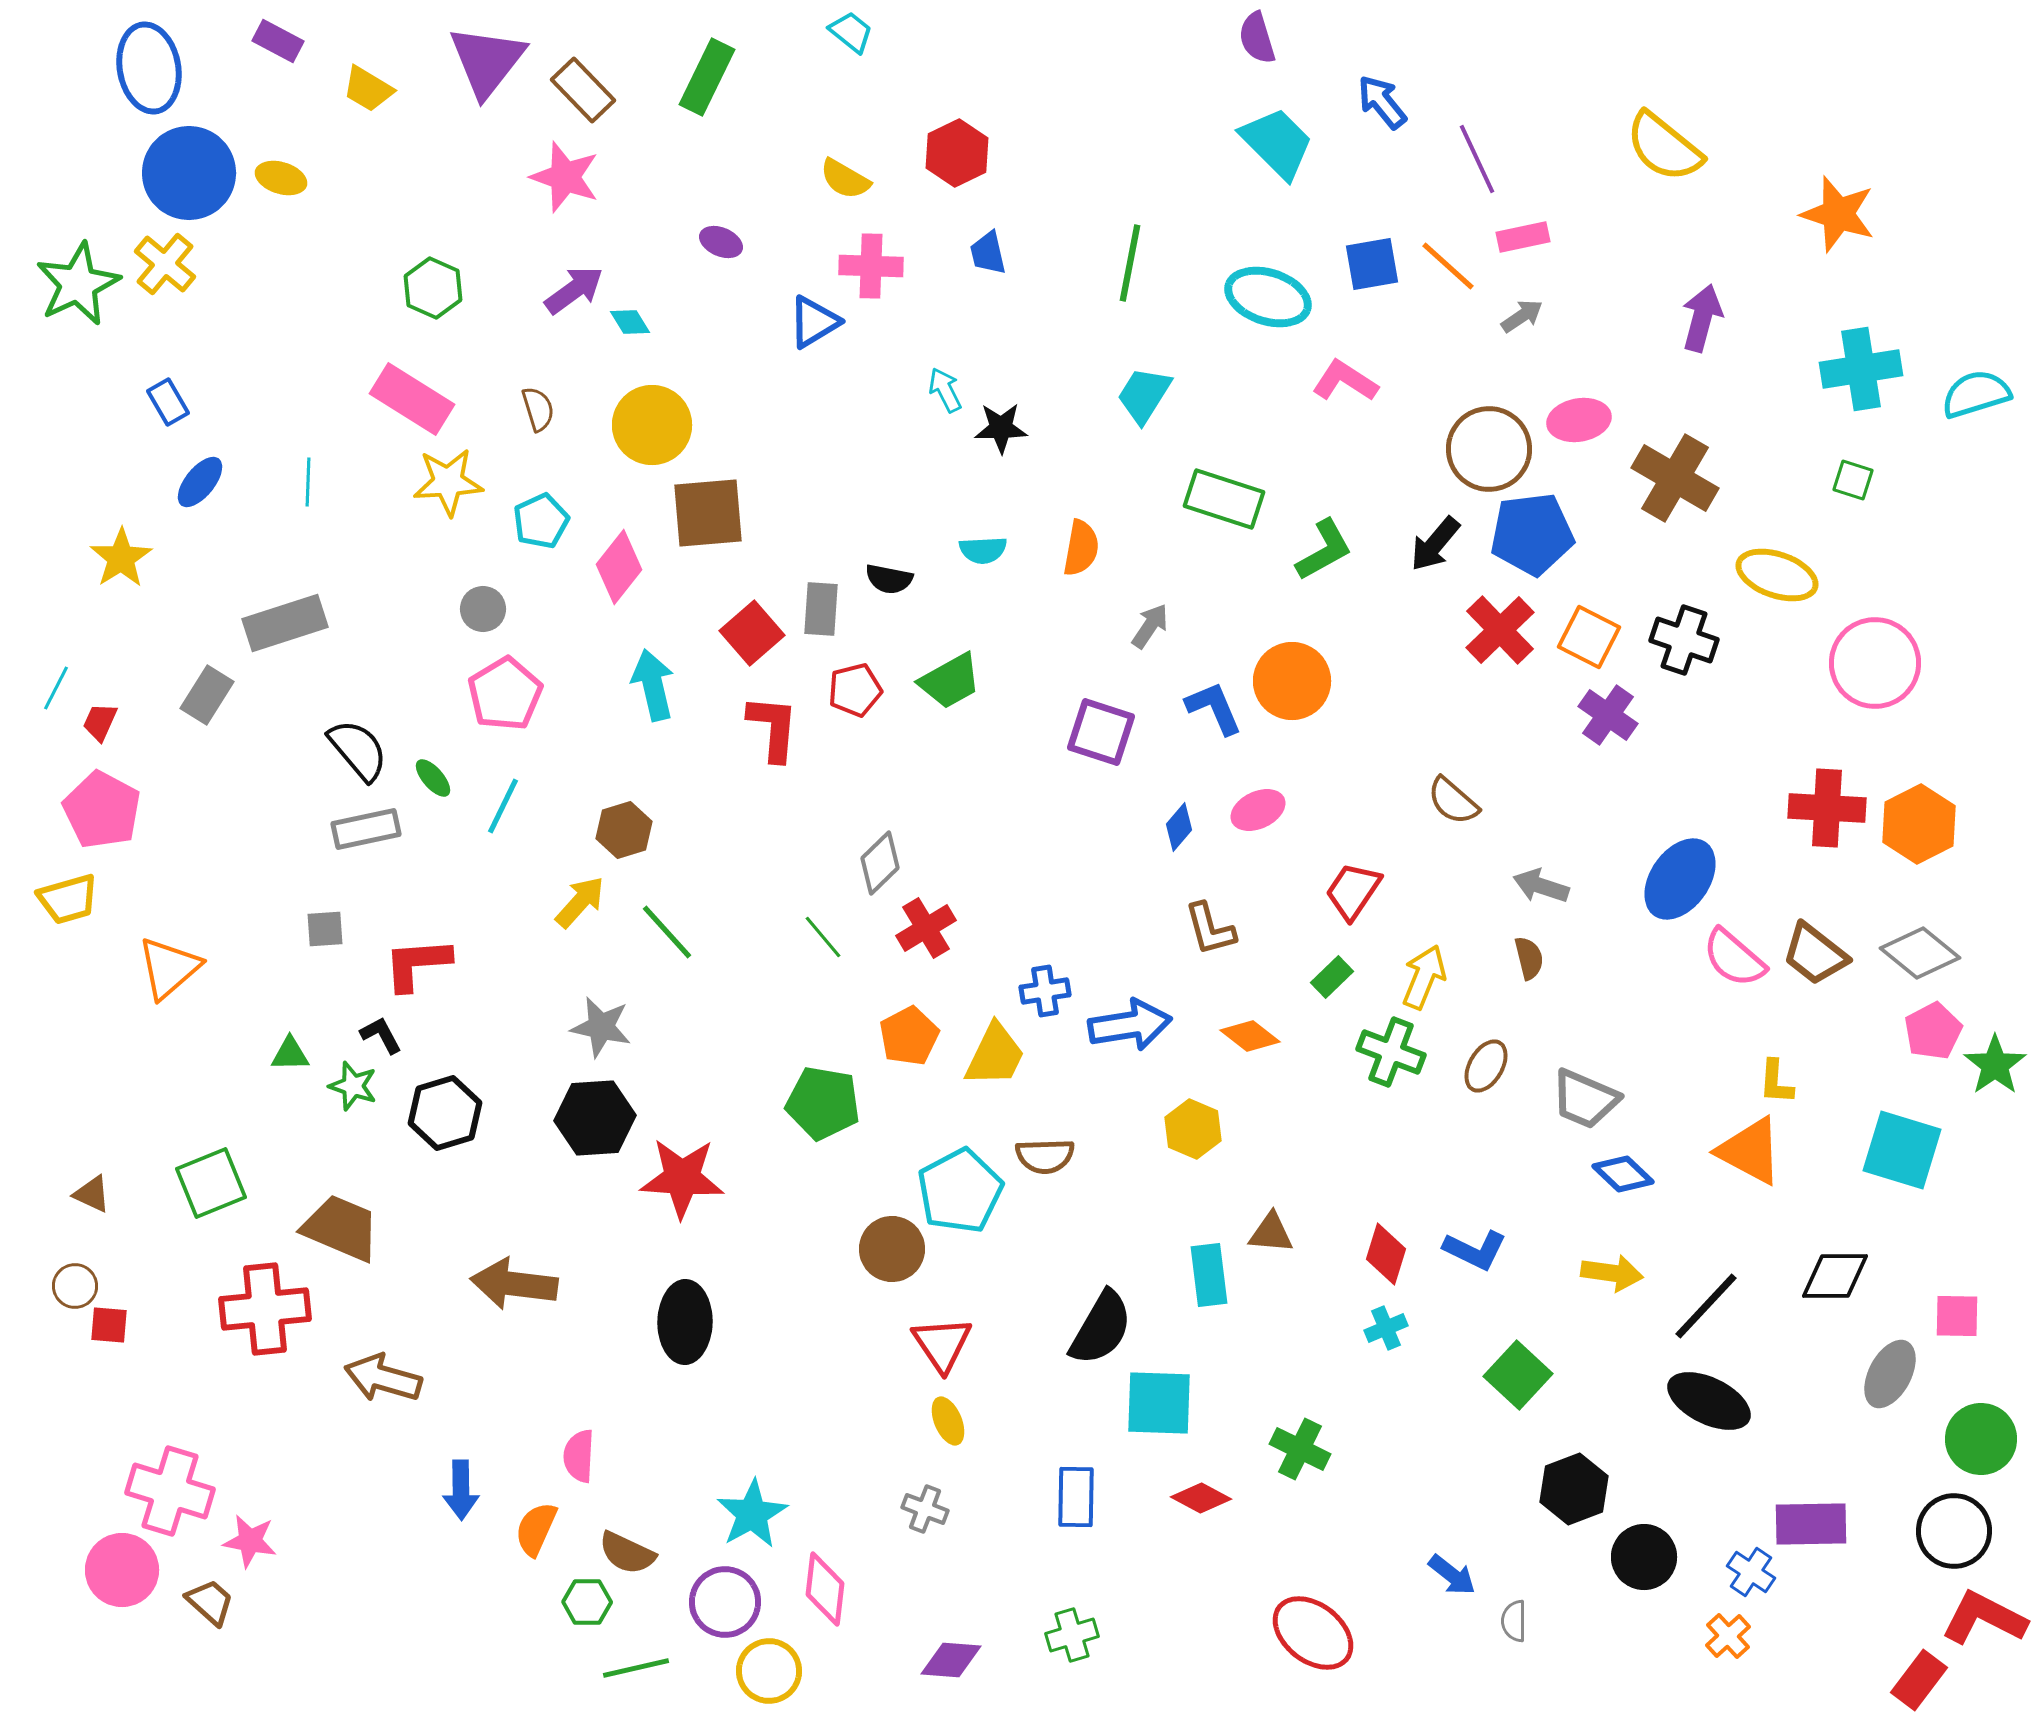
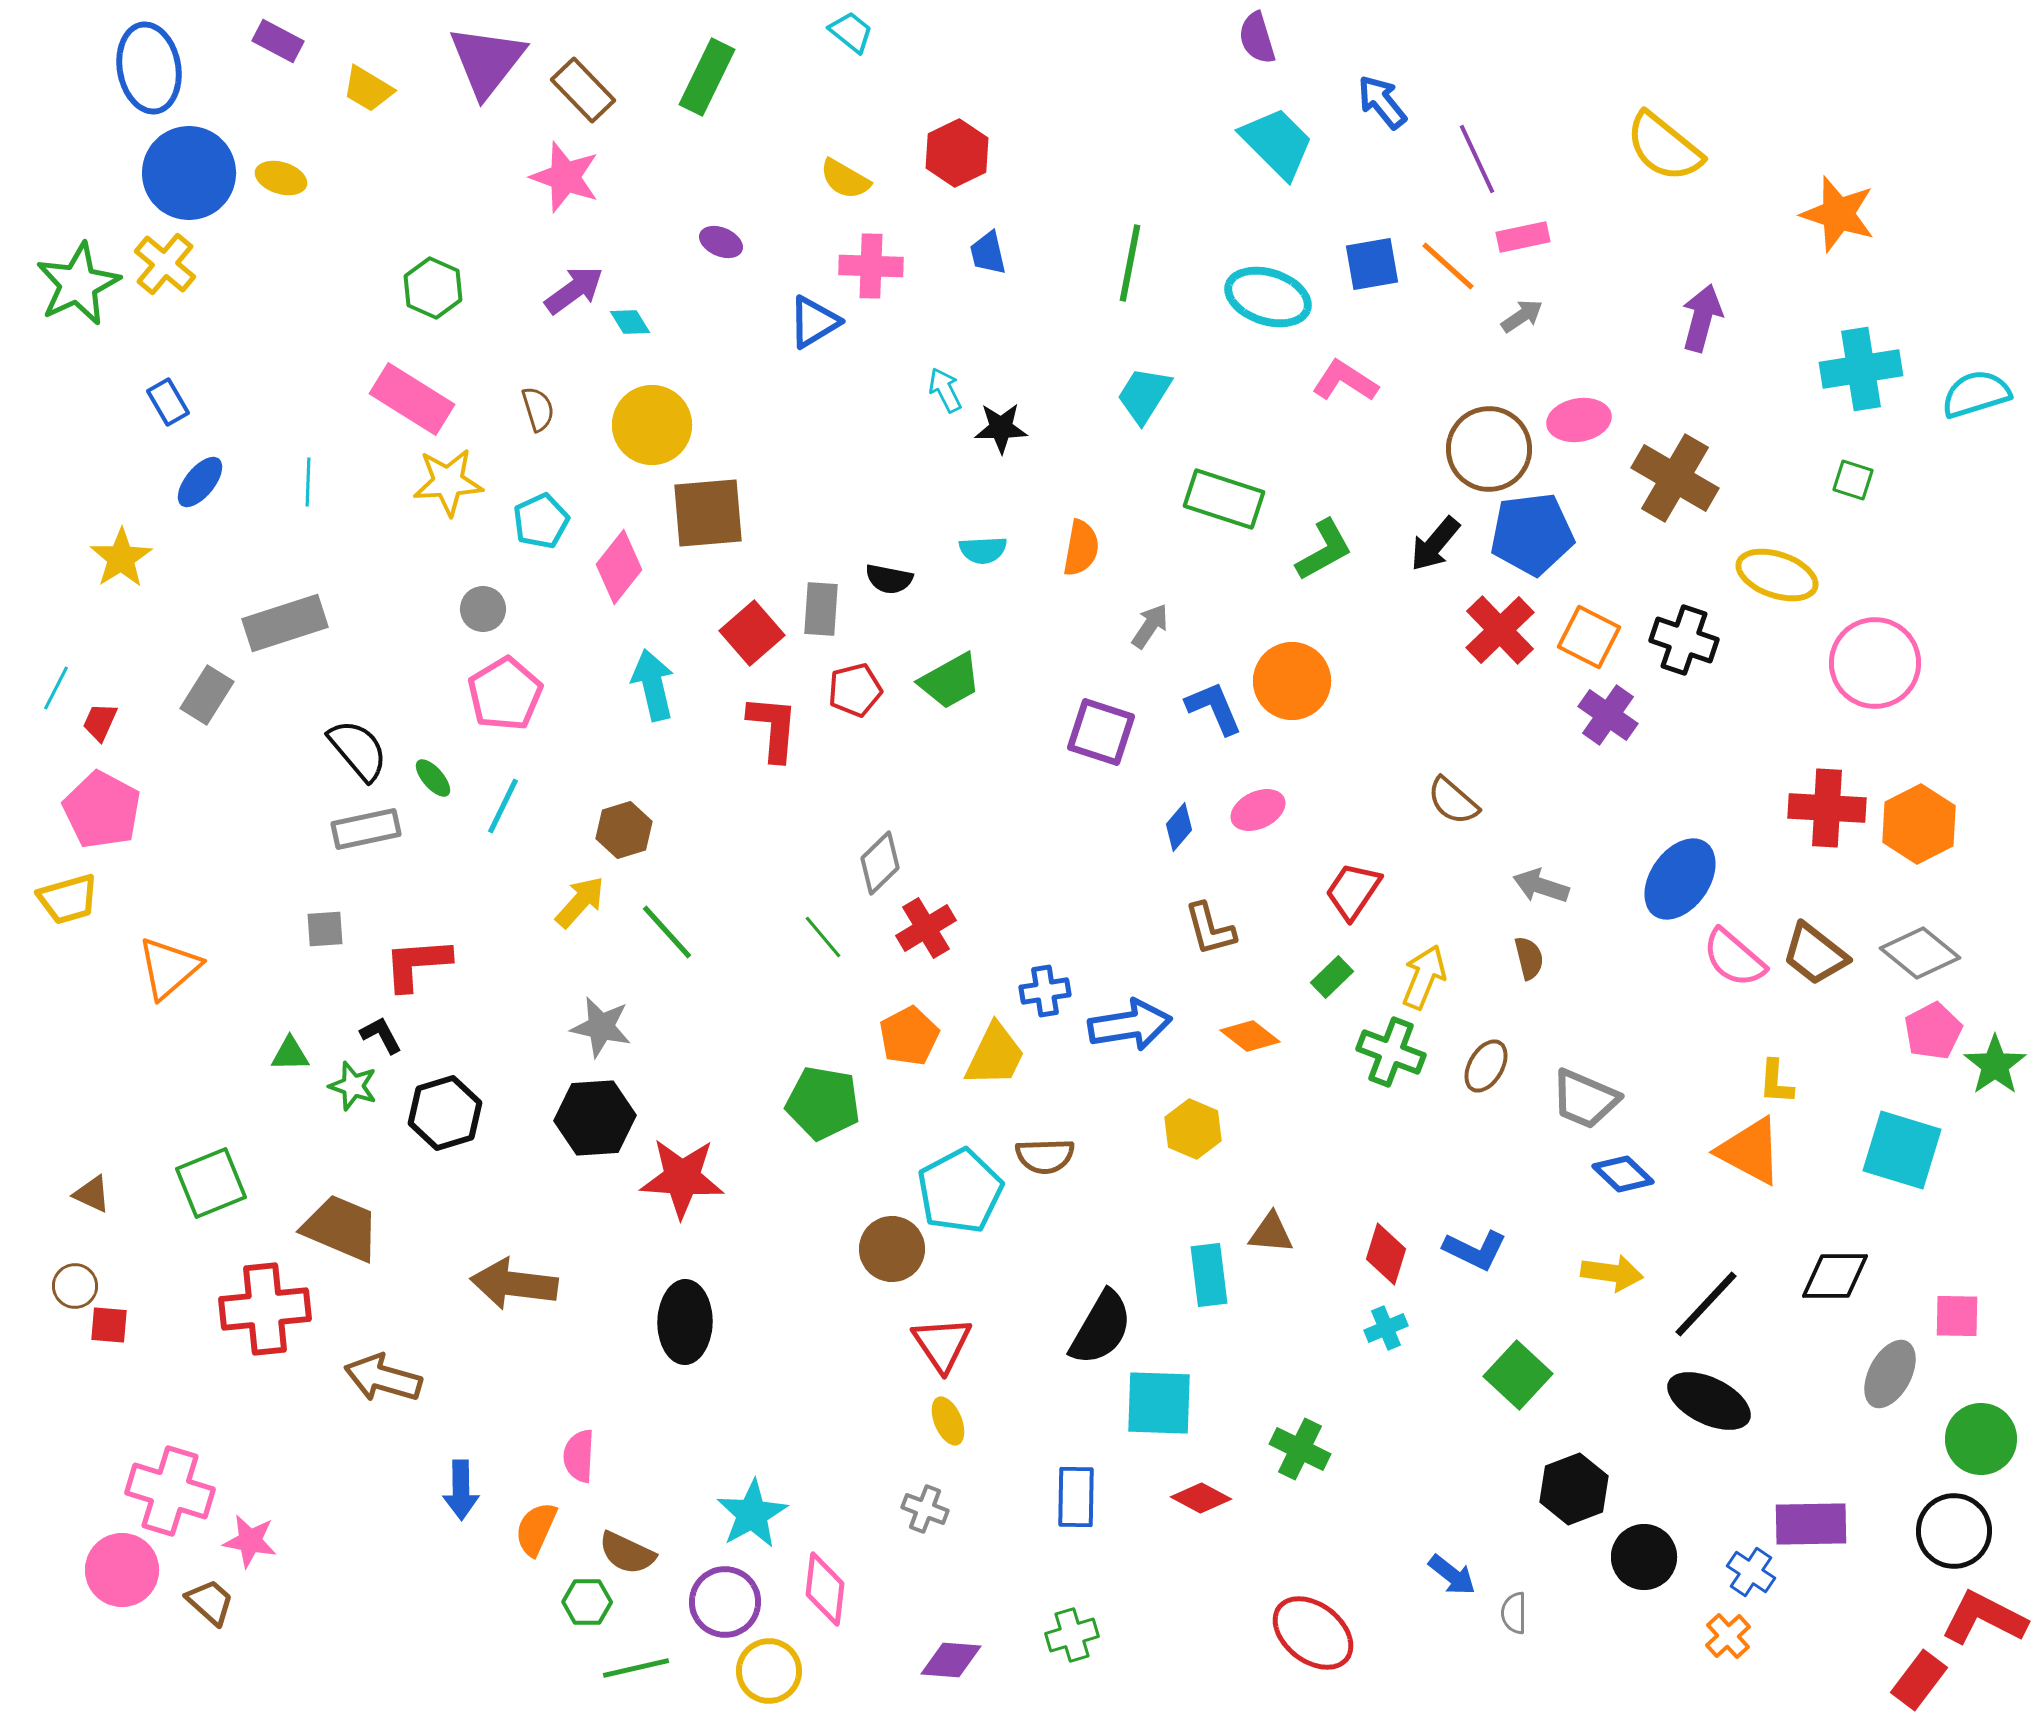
black line at (1706, 1306): moved 2 px up
gray semicircle at (1514, 1621): moved 8 px up
